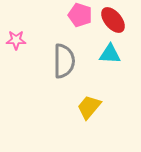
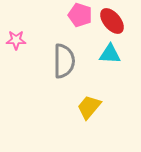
red ellipse: moved 1 px left, 1 px down
